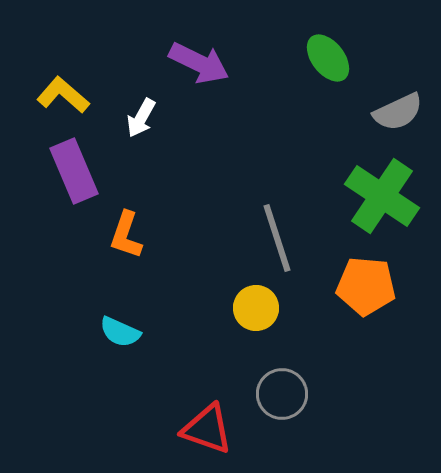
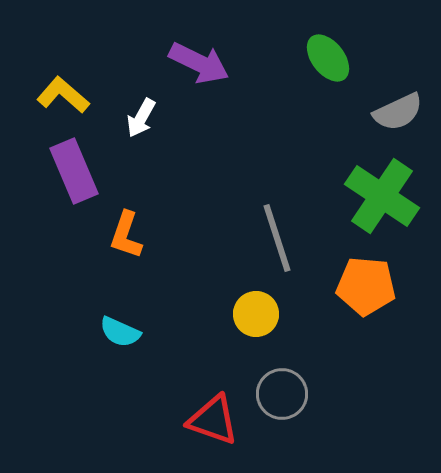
yellow circle: moved 6 px down
red triangle: moved 6 px right, 9 px up
